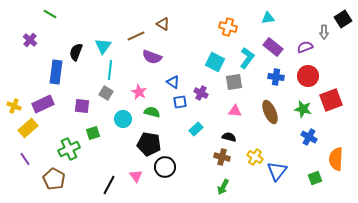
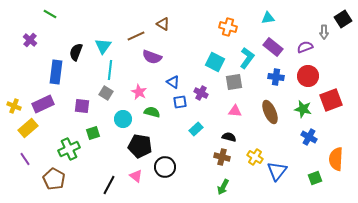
black pentagon at (149, 144): moved 9 px left, 2 px down
pink triangle at (136, 176): rotated 16 degrees counterclockwise
